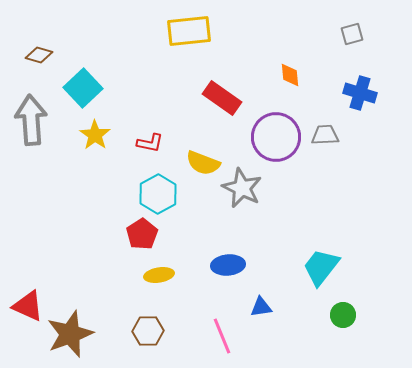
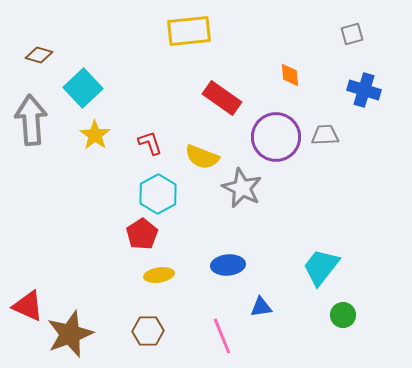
blue cross: moved 4 px right, 3 px up
red L-shape: rotated 120 degrees counterclockwise
yellow semicircle: moved 1 px left, 6 px up
